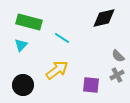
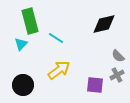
black diamond: moved 6 px down
green rectangle: moved 1 px right, 1 px up; rotated 60 degrees clockwise
cyan line: moved 6 px left
cyan triangle: moved 1 px up
yellow arrow: moved 2 px right
purple square: moved 4 px right
